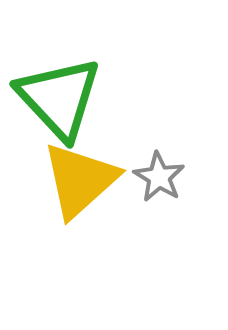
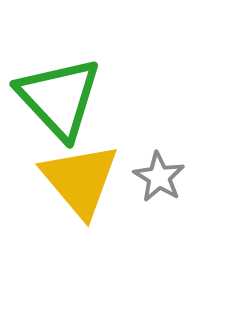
yellow triangle: rotated 28 degrees counterclockwise
